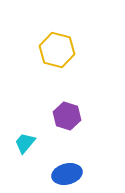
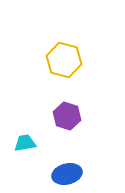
yellow hexagon: moved 7 px right, 10 px down
cyan trapezoid: rotated 40 degrees clockwise
